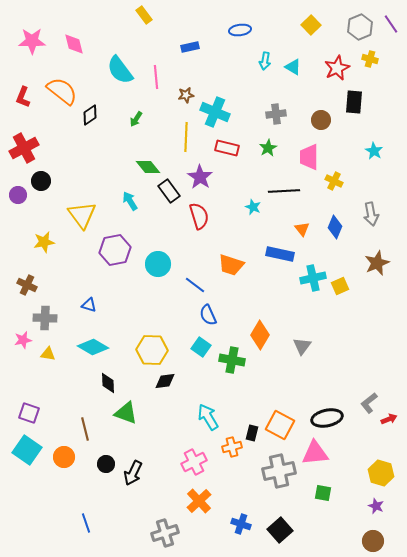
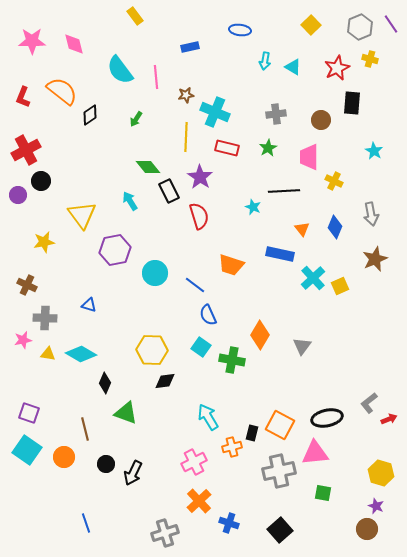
yellow rectangle at (144, 15): moved 9 px left, 1 px down
blue ellipse at (240, 30): rotated 15 degrees clockwise
black rectangle at (354, 102): moved 2 px left, 1 px down
red cross at (24, 148): moved 2 px right, 2 px down
black rectangle at (169, 191): rotated 10 degrees clockwise
brown star at (377, 263): moved 2 px left, 4 px up
cyan circle at (158, 264): moved 3 px left, 9 px down
cyan cross at (313, 278): rotated 30 degrees counterclockwise
cyan diamond at (93, 347): moved 12 px left, 7 px down
black diamond at (108, 383): moved 3 px left; rotated 25 degrees clockwise
blue cross at (241, 524): moved 12 px left, 1 px up
brown circle at (373, 541): moved 6 px left, 12 px up
